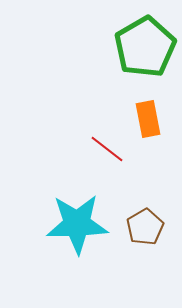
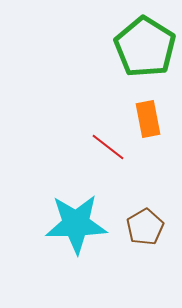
green pentagon: rotated 10 degrees counterclockwise
red line: moved 1 px right, 2 px up
cyan star: moved 1 px left
